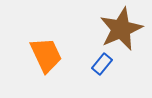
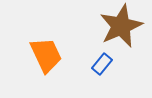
brown star: moved 3 px up
